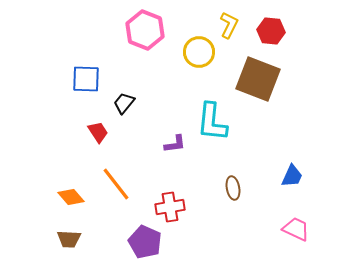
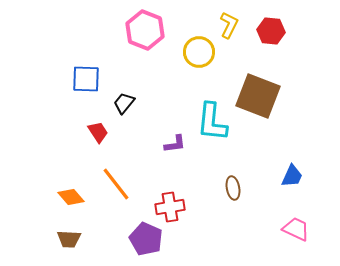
brown square: moved 17 px down
purple pentagon: moved 1 px right, 3 px up
